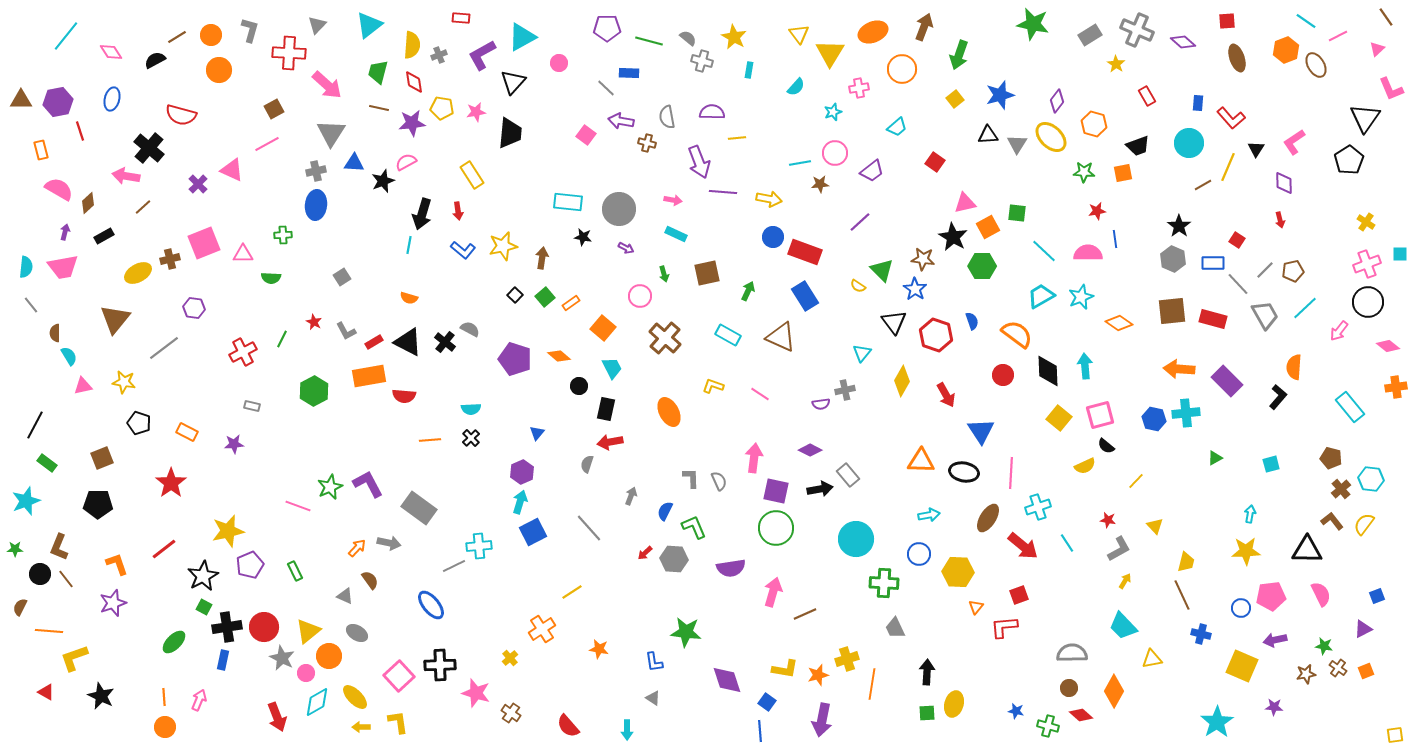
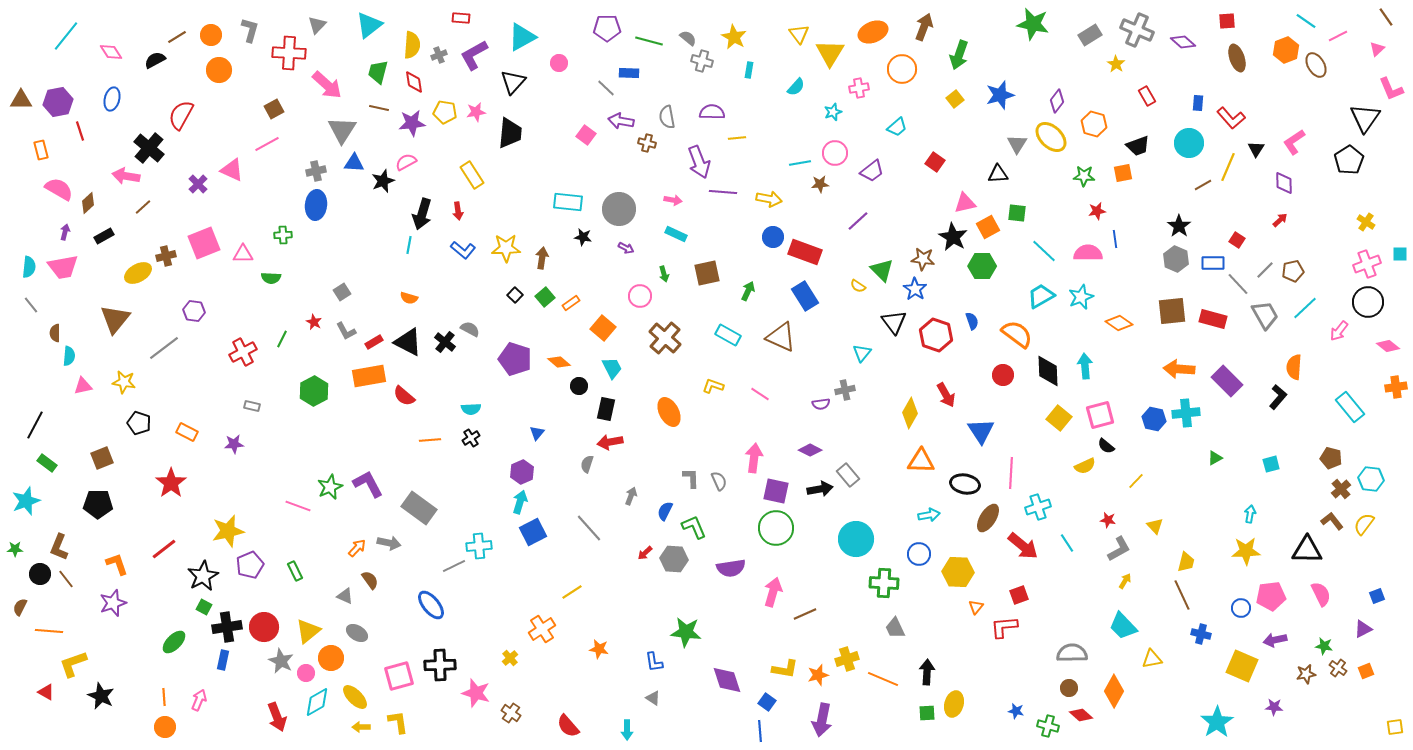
purple L-shape at (482, 55): moved 8 px left
yellow pentagon at (442, 108): moved 3 px right, 4 px down
red semicircle at (181, 115): rotated 104 degrees clockwise
gray triangle at (331, 133): moved 11 px right, 3 px up
black triangle at (988, 135): moved 10 px right, 39 px down
green star at (1084, 172): moved 4 px down
red arrow at (1280, 220): rotated 119 degrees counterclockwise
purple line at (860, 222): moved 2 px left, 1 px up
yellow star at (503, 246): moved 3 px right, 2 px down; rotated 12 degrees clockwise
brown cross at (170, 259): moved 4 px left, 3 px up
gray hexagon at (1173, 259): moved 3 px right
cyan semicircle at (26, 267): moved 3 px right
gray square at (342, 277): moved 15 px down
purple hexagon at (194, 308): moved 3 px down
cyan semicircle at (69, 356): rotated 36 degrees clockwise
orange diamond at (559, 356): moved 6 px down
yellow diamond at (902, 381): moved 8 px right, 32 px down
red semicircle at (404, 396): rotated 35 degrees clockwise
black cross at (471, 438): rotated 12 degrees clockwise
black ellipse at (964, 472): moved 1 px right, 12 px down
orange circle at (329, 656): moved 2 px right, 2 px down
yellow L-shape at (74, 658): moved 1 px left, 6 px down
gray star at (282, 658): moved 1 px left, 3 px down
pink square at (399, 676): rotated 28 degrees clockwise
orange line at (872, 684): moved 11 px right, 5 px up; rotated 76 degrees counterclockwise
yellow square at (1395, 735): moved 8 px up
